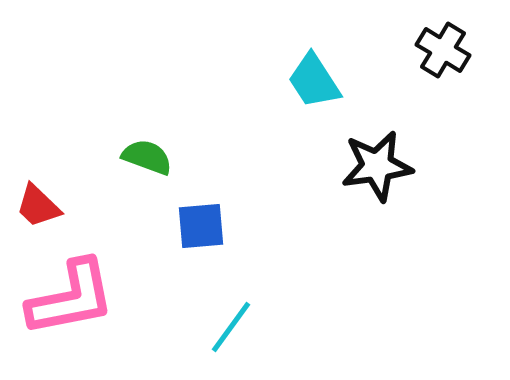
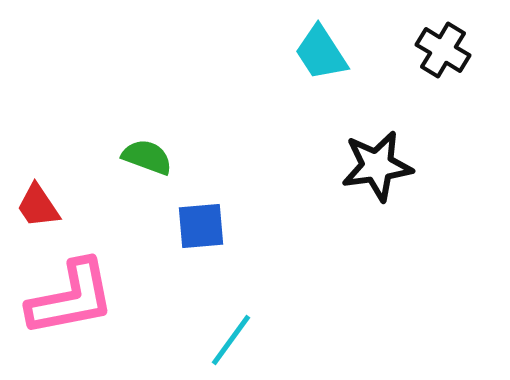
cyan trapezoid: moved 7 px right, 28 px up
red trapezoid: rotated 12 degrees clockwise
cyan line: moved 13 px down
